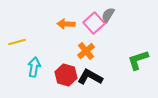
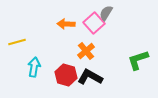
gray semicircle: moved 2 px left, 2 px up
